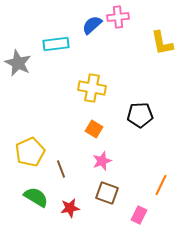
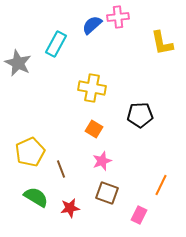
cyan rectangle: rotated 55 degrees counterclockwise
